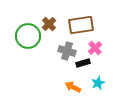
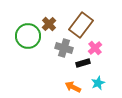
brown rectangle: rotated 45 degrees counterclockwise
gray cross: moved 3 px left, 3 px up
